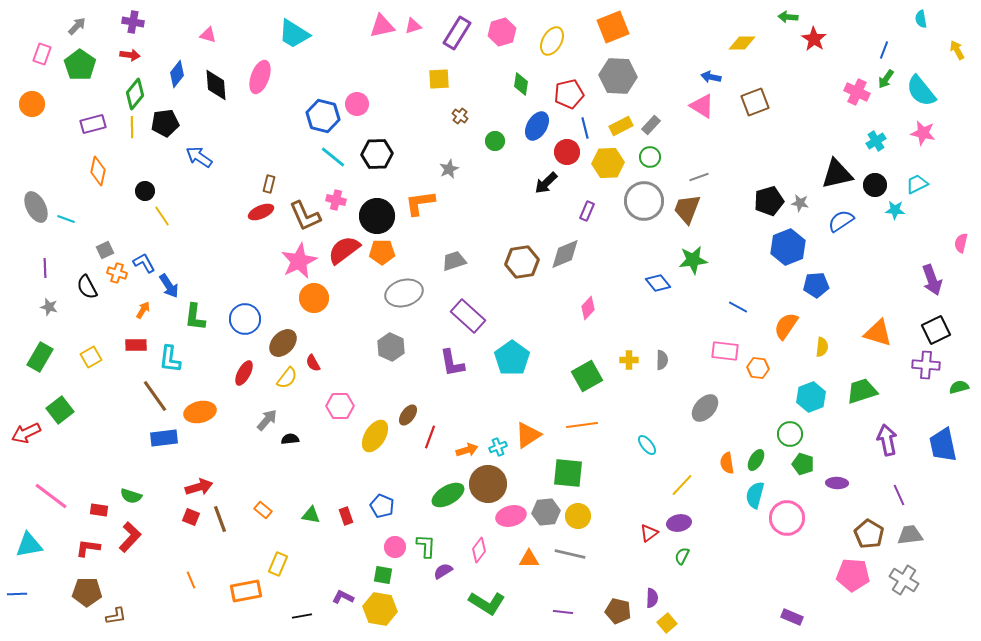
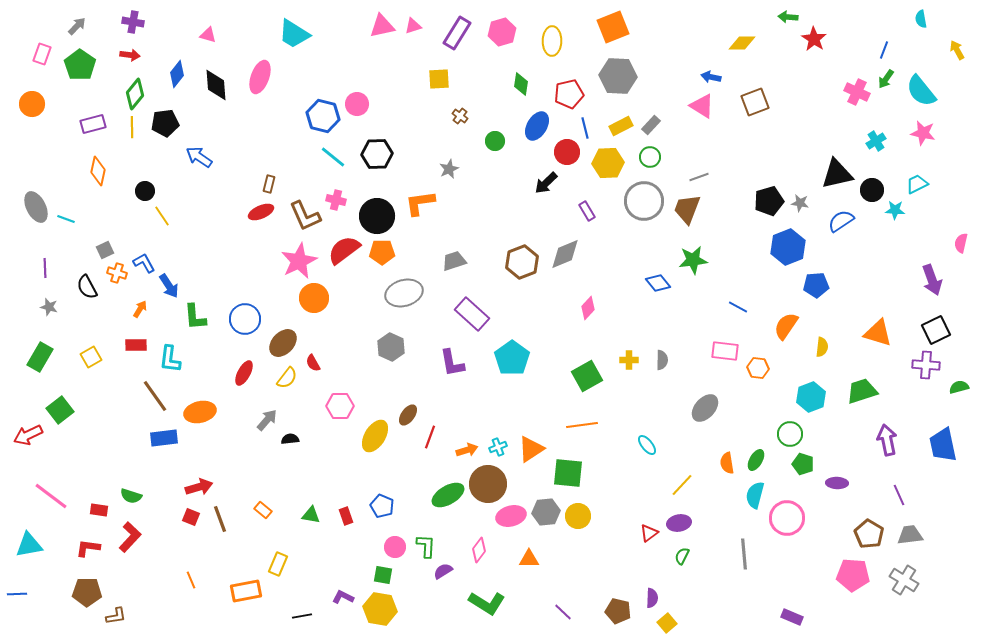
yellow ellipse at (552, 41): rotated 28 degrees counterclockwise
black circle at (875, 185): moved 3 px left, 5 px down
purple rectangle at (587, 211): rotated 54 degrees counterclockwise
brown hexagon at (522, 262): rotated 12 degrees counterclockwise
orange arrow at (143, 310): moved 3 px left, 1 px up
purple rectangle at (468, 316): moved 4 px right, 2 px up
green L-shape at (195, 317): rotated 12 degrees counterclockwise
red arrow at (26, 433): moved 2 px right, 2 px down
orange triangle at (528, 435): moved 3 px right, 14 px down
gray line at (570, 554): moved 174 px right; rotated 72 degrees clockwise
purple line at (563, 612): rotated 36 degrees clockwise
